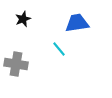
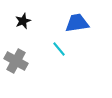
black star: moved 2 px down
gray cross: moved 3 px up; rotated 20 degrees clockwise
